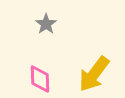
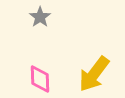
gray star: moved 6 px left, 7 px up
